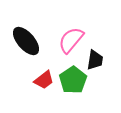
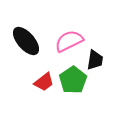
pink semicircle: moved 2 px left, 1 px down; rotated 24 degrees clockwise
red trapezoid: moved 2 px down
